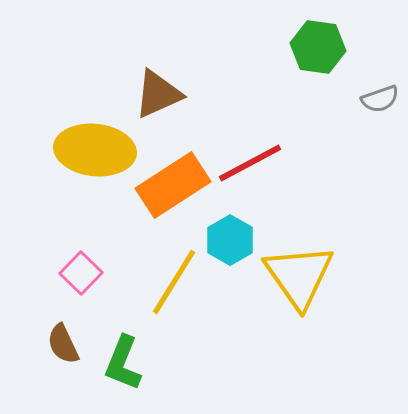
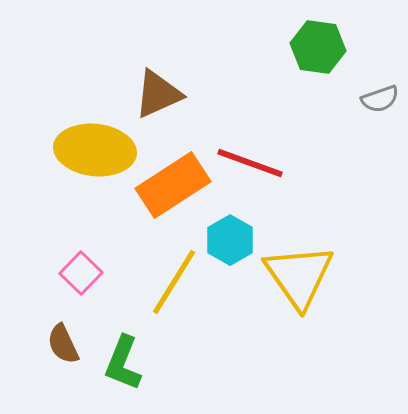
red line: rotated 48 degrees clockwise
